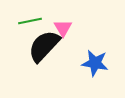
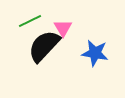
green line: rotated 15 degrees counterclockwise
blue star: moved 10 px up
